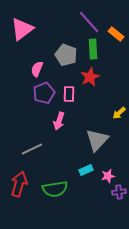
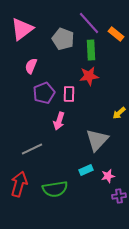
purple line: moved 1 px down
green rectangle: moved 2 px left, 1 px down
gray pentagon: moved 3 px left, 16 px up
pink semicircle: moved 6 px left, 3 px up
red star: moved 1 px left, 1 px up; rotated 18 degrees clockwise
purple cross: moved 4 px down
